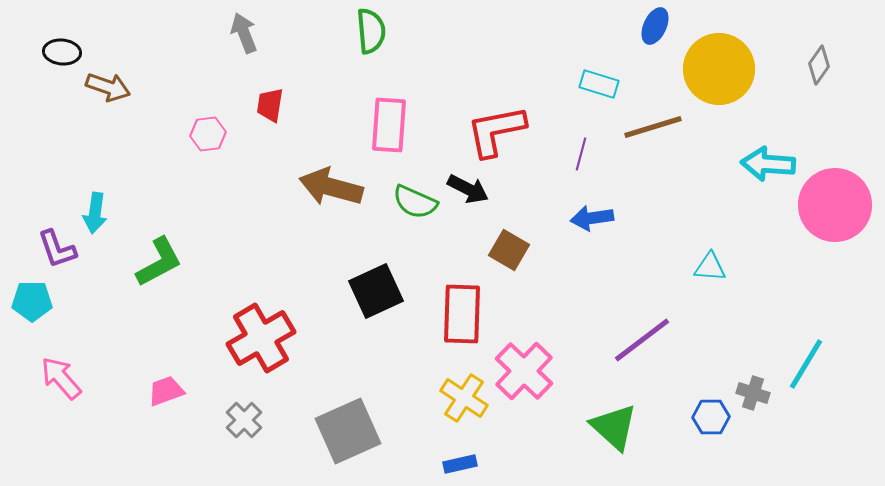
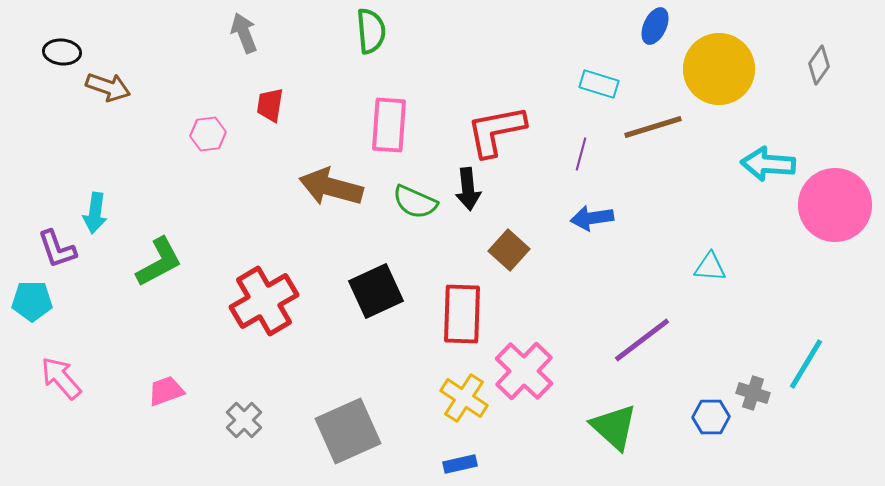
black arrow at (468, 189): rotated 57 degrees clockwise
brown square at (509, 250): rotated 12 degrees clockwise
red cross at (261, 338): moved 3 px right, 37 px up
